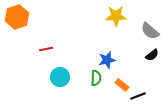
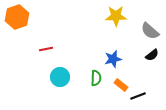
blue star: moved 6 px right, 1 px up
orange rectangle: moved 1 px left
